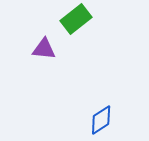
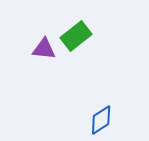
green rectangle: moved 17 px down
